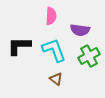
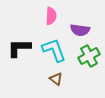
black L-shape: moved 2 px down
